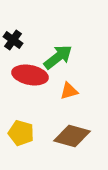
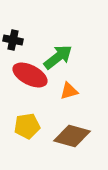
black cross: rotated 24 degrees counterclockwise
red ellipse: rotated 16 degrees clockwise
yellow pentagon: moved 6 px right, 7 px up; rotated 25 degrees counterclockwise
